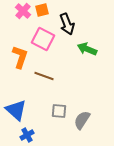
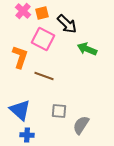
orange square: moved 3 px down
black arrow: rotated 25 degrees counterclockwise
blue triangle: moved 4 px right
gray semicircle: moved 1 px left, 5 px down
blue cross: rotated 32 degrees clockwise
